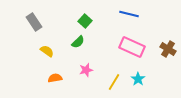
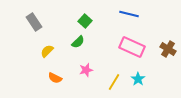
yellow semicircle: rotated 80 degrees counterclockwise
orange semicircle: rotated 144 degrees counterclockwise
